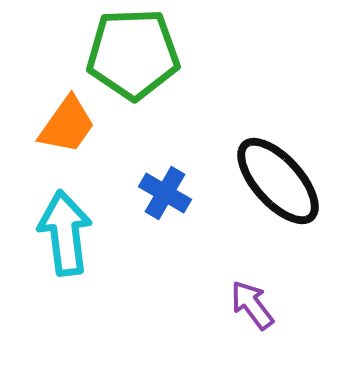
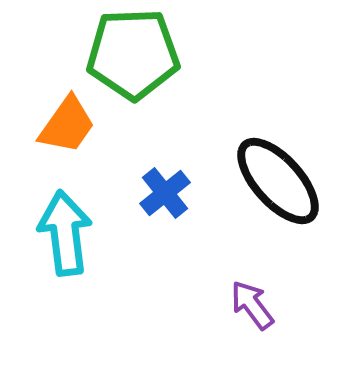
blue cross: rotated 21 degrees clockwise
